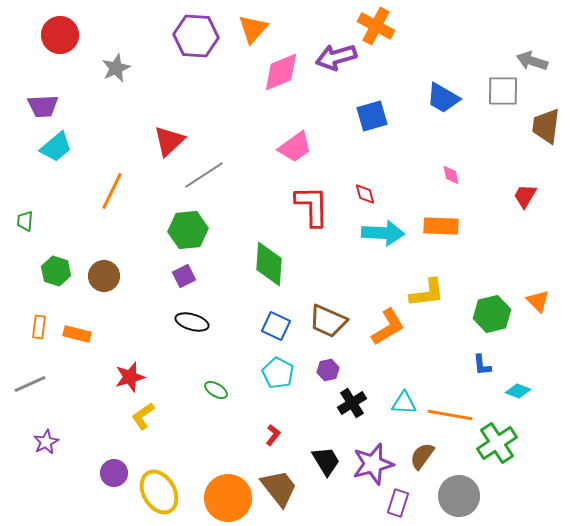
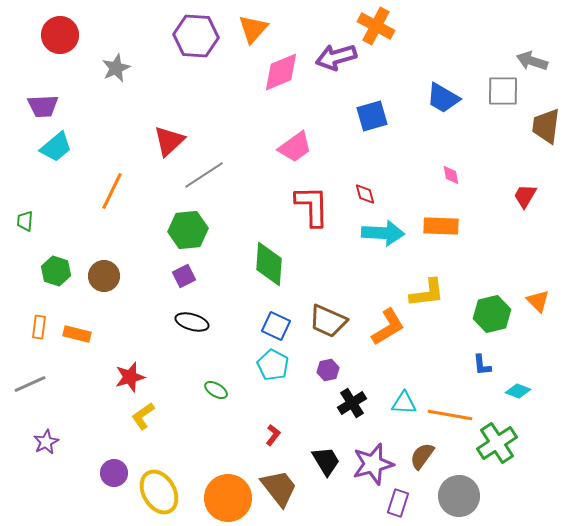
cyan pentagon at (278, 373): moved 5 px left, 8 px up
